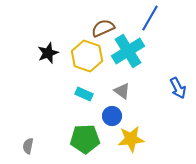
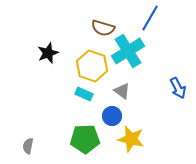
brown semicircle: rotated 140 degrees counterclockwise
yellow hexagon: moved 5 px right, 10 px down
yellow star: rotated 20 degrees clockwise
